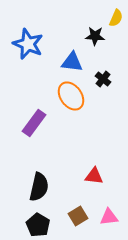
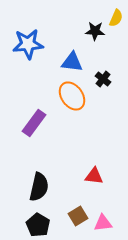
black star: moved 5 px up
blue star: rotated 28 degrees counterclockwise
orange ellipse: moved 1 px right
pink triangle: moved 6 px left, 6 px down
